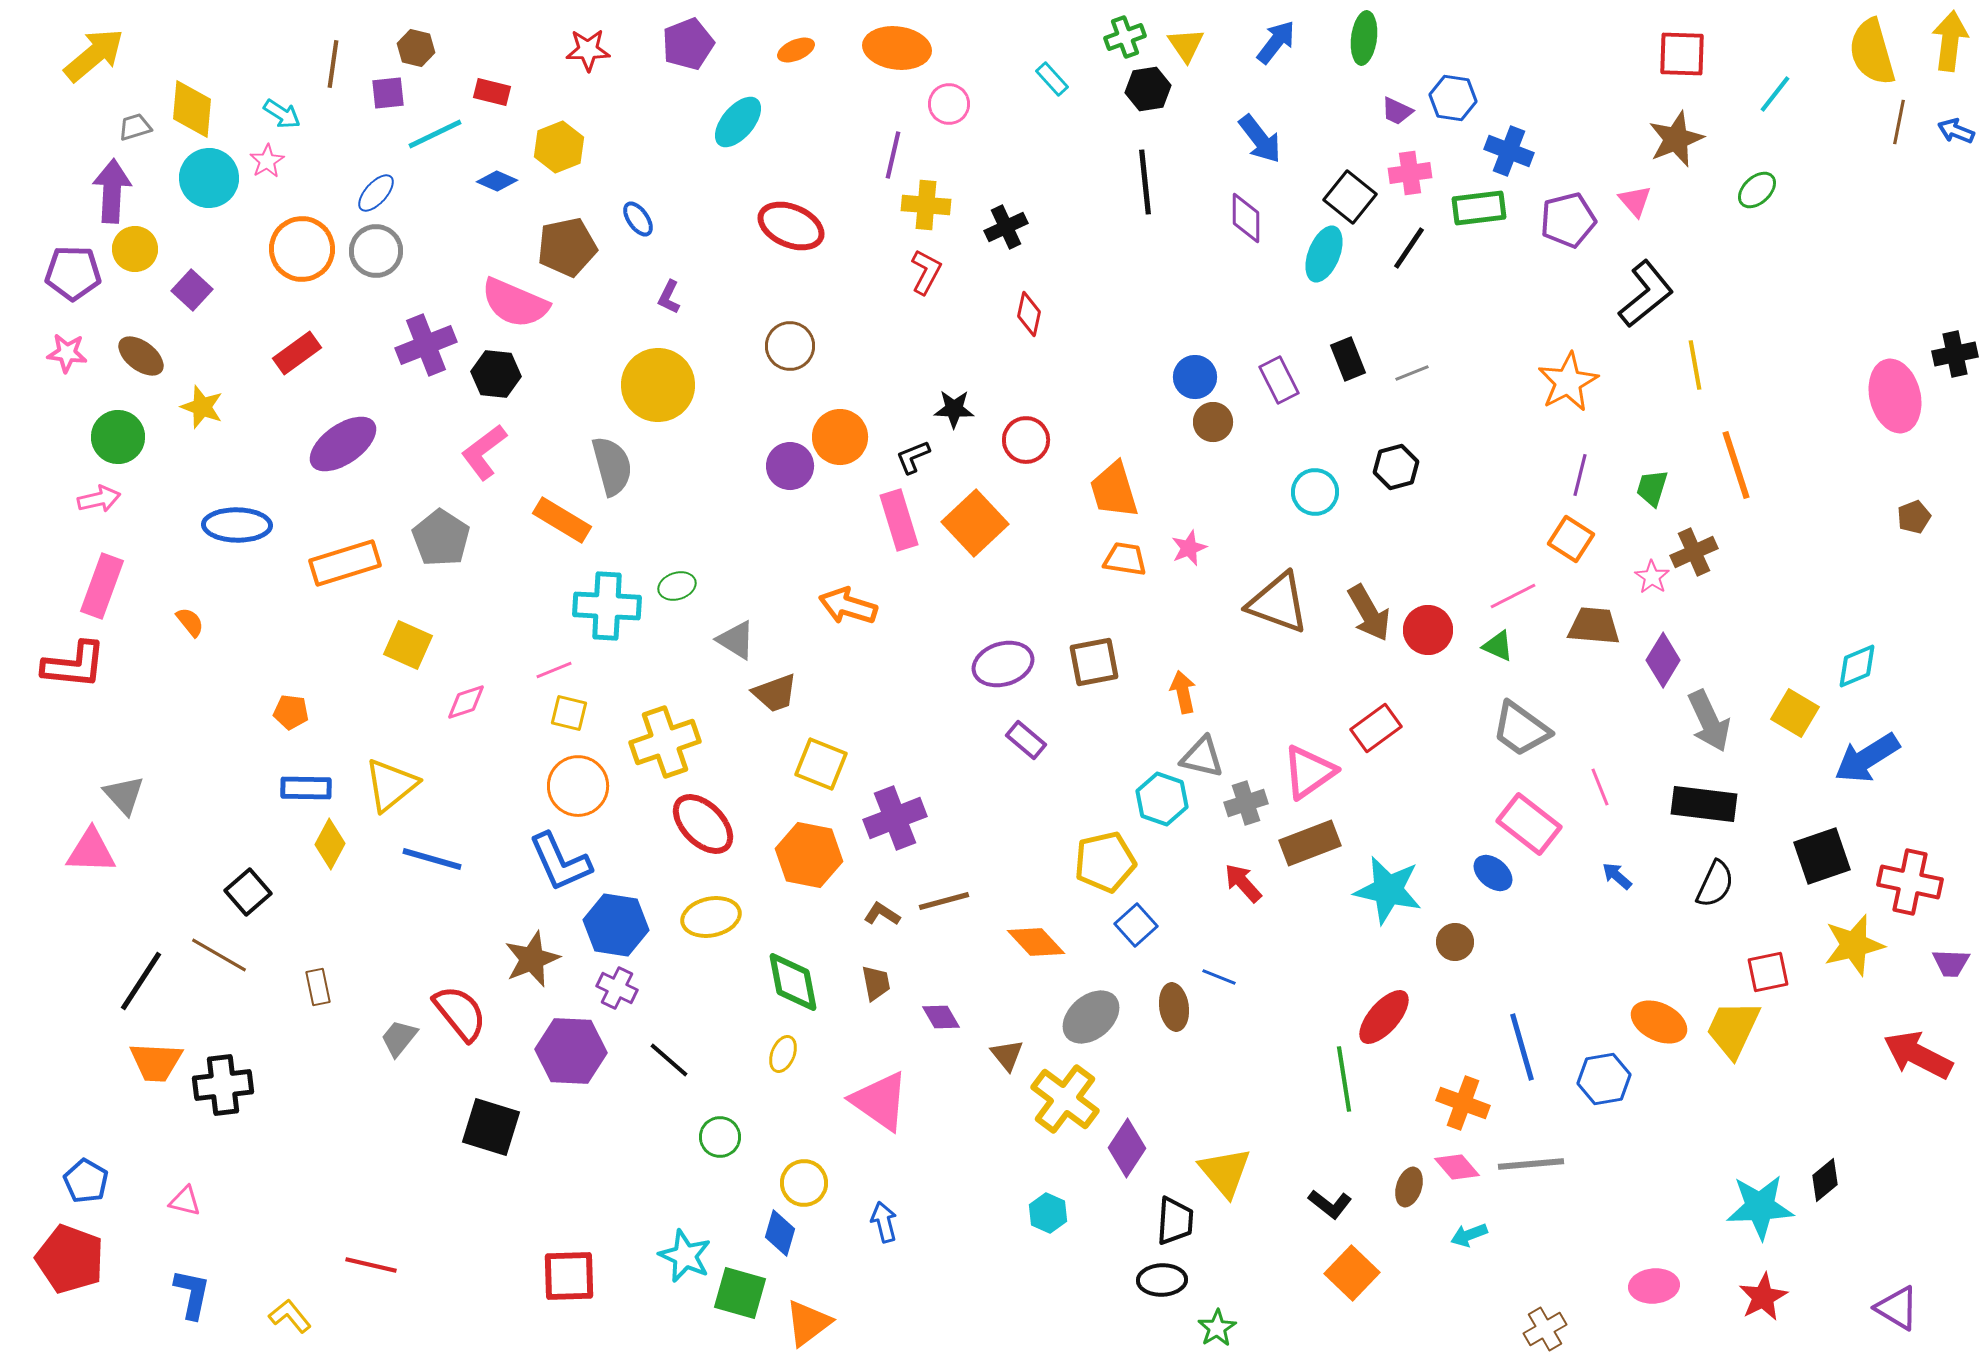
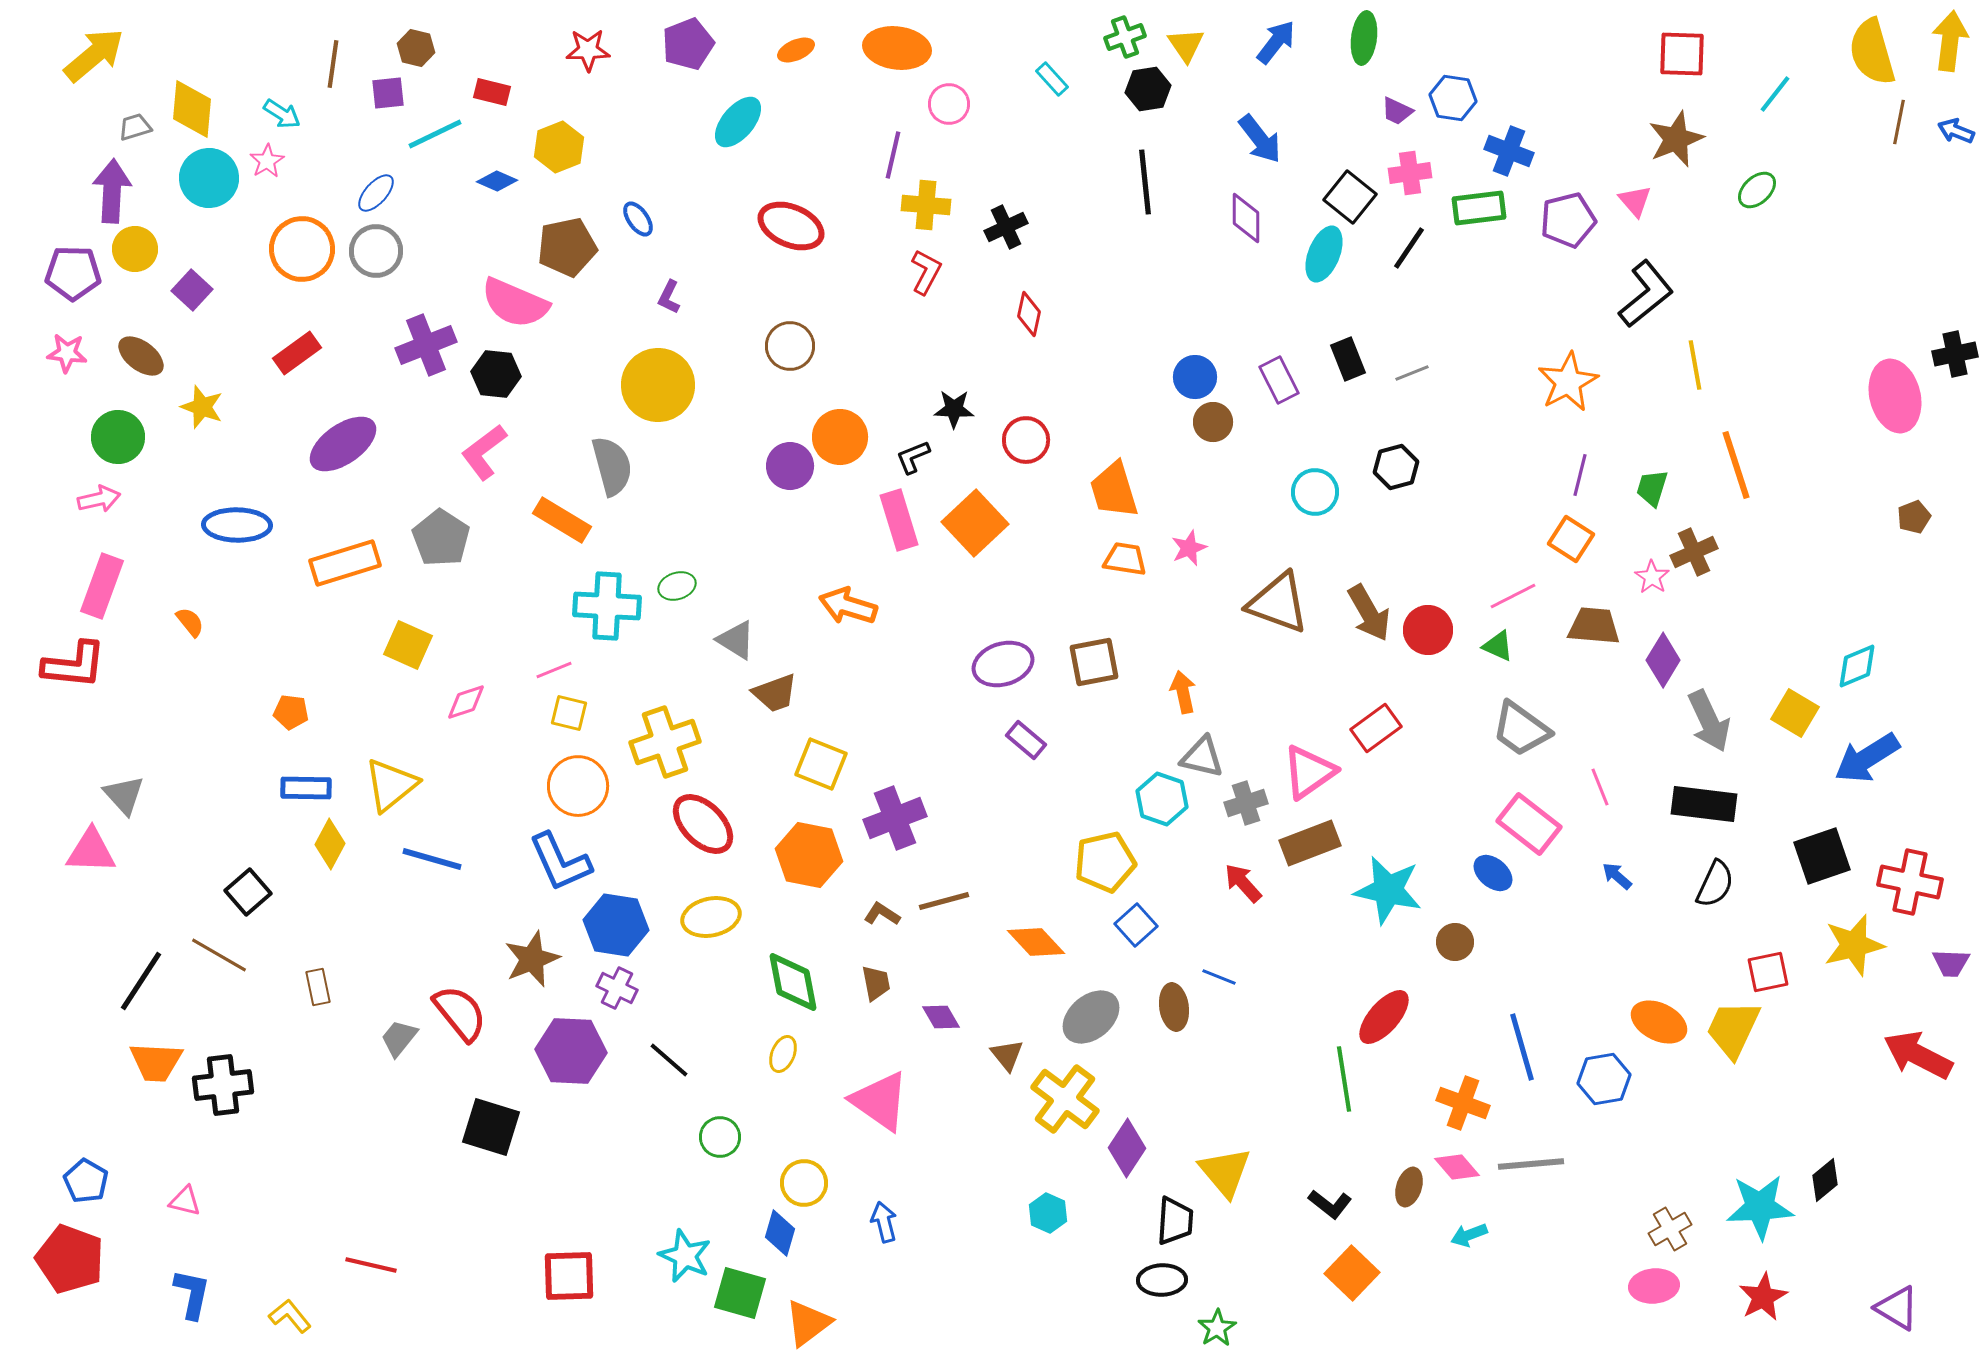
brown cross at (1545, 1329): moved 125 px right, 100 px up
